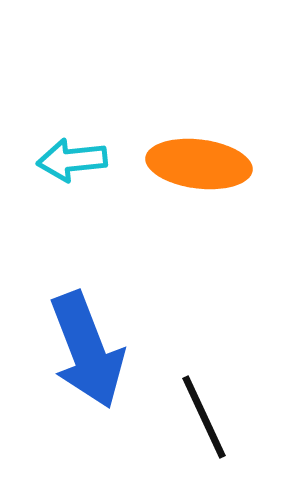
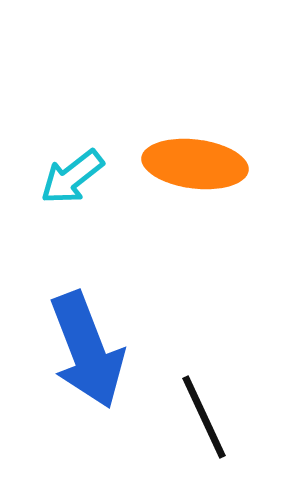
cyan arrow: moved 17 px down; rotated 32 degrees counterclockwise
orange ellipse: moved 4 px left
